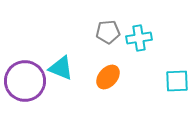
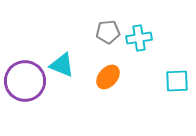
cyan triangle: moved 1 px right, 3 px up
